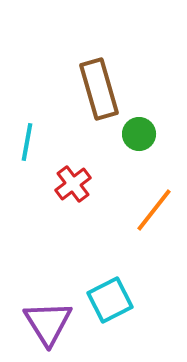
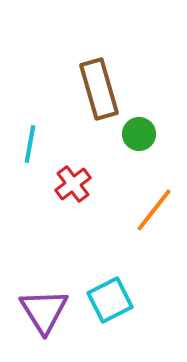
cyan line: moved 3 px right, 2 px down
purple triangle: moved 4 px left, 12 px up
